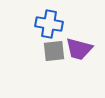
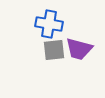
gray square: moved 1 px up
